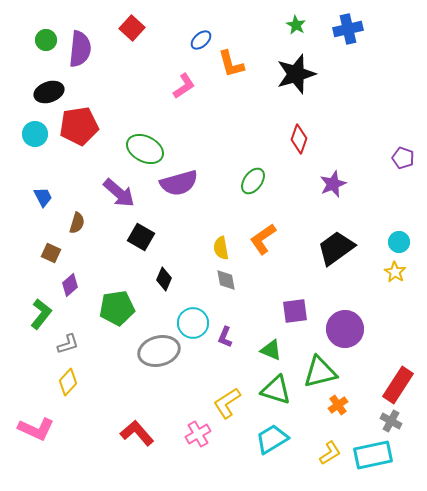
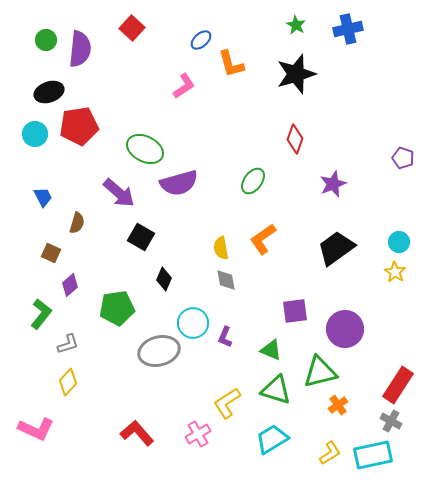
red diamond at (299, 139): moved 4 px left
